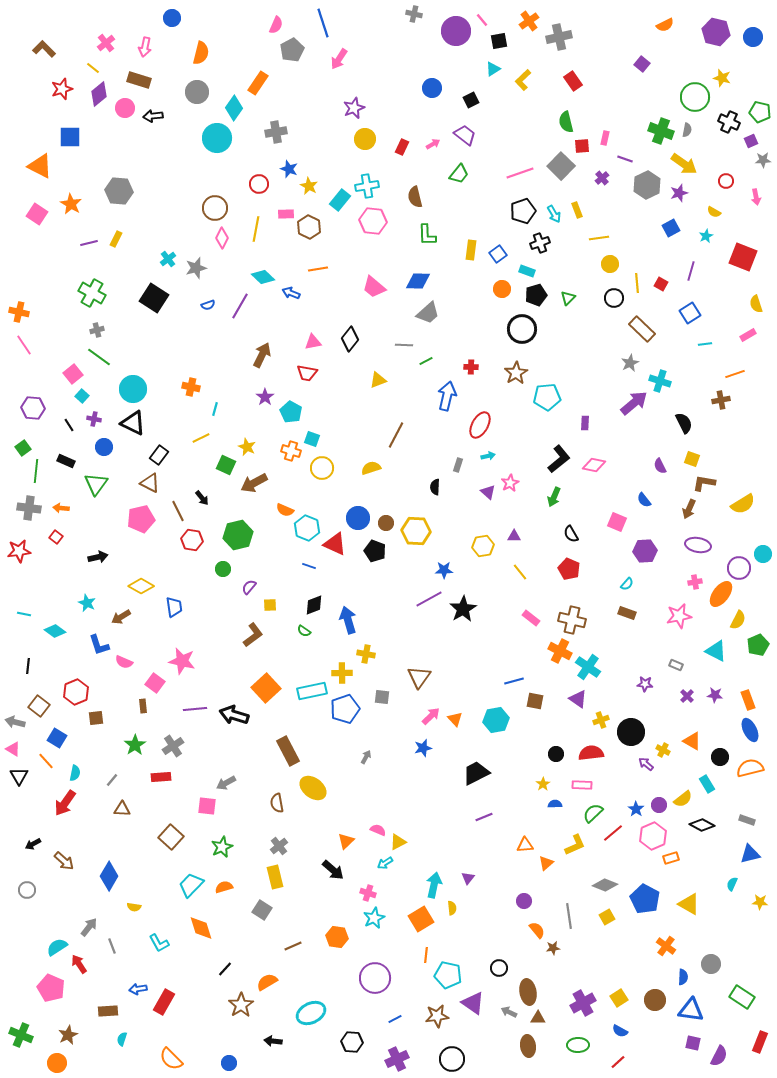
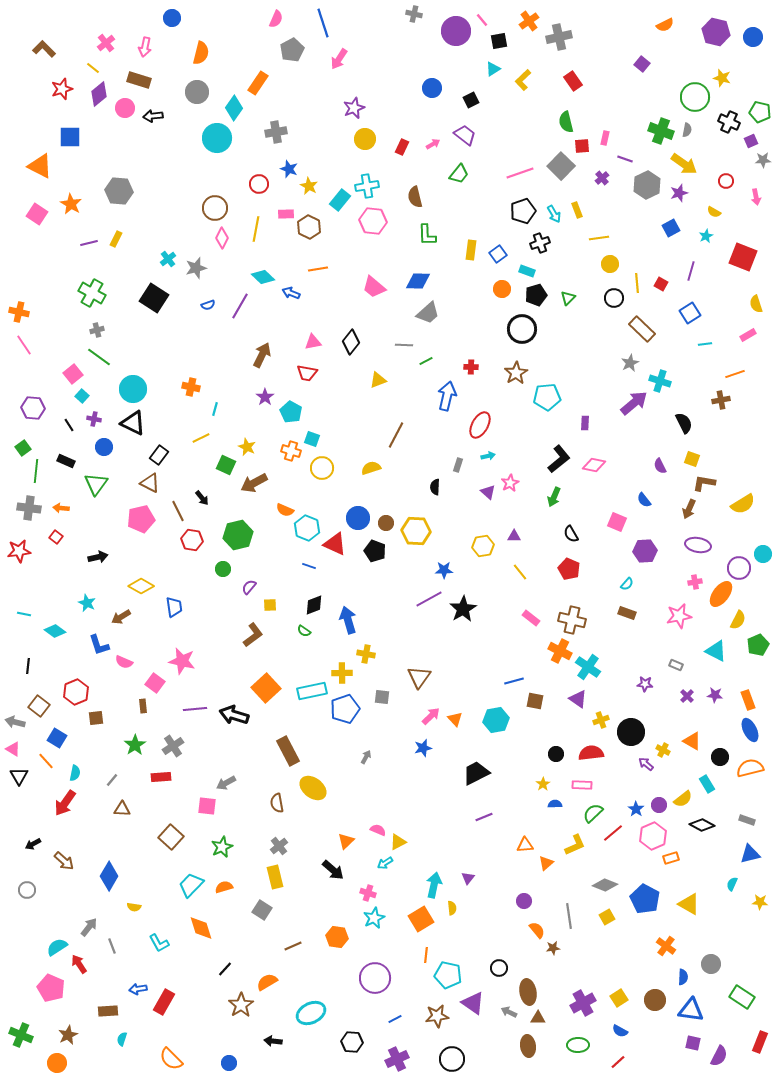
pink semicircle at (276, 25): moved 6 px up
black diamond at (350, 339): moved 1 px right, 3 px down
